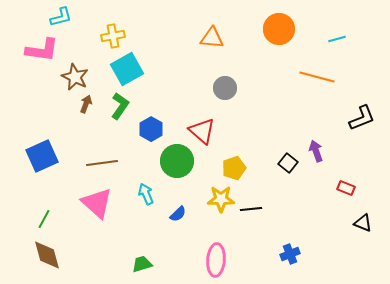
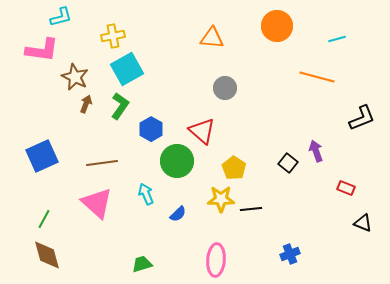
orange circle: moved 2 px left, 3 px up
yellow pentagon: rotated 20 degrees counterclockwise
